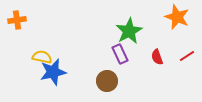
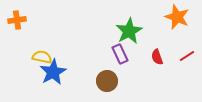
blue star: rotated 16 degrees counterclockwise
